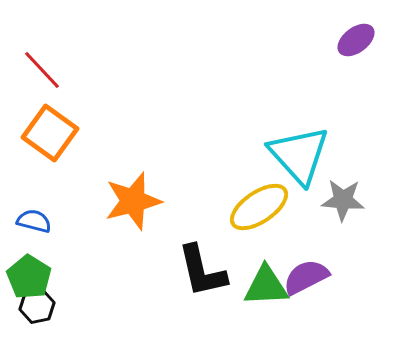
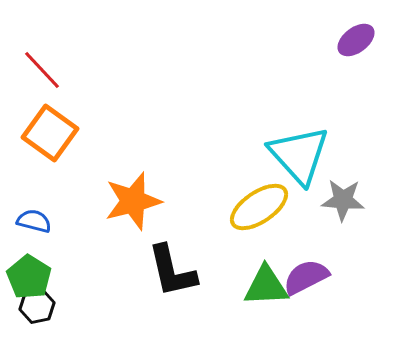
black L-shape: moved 30 px left
